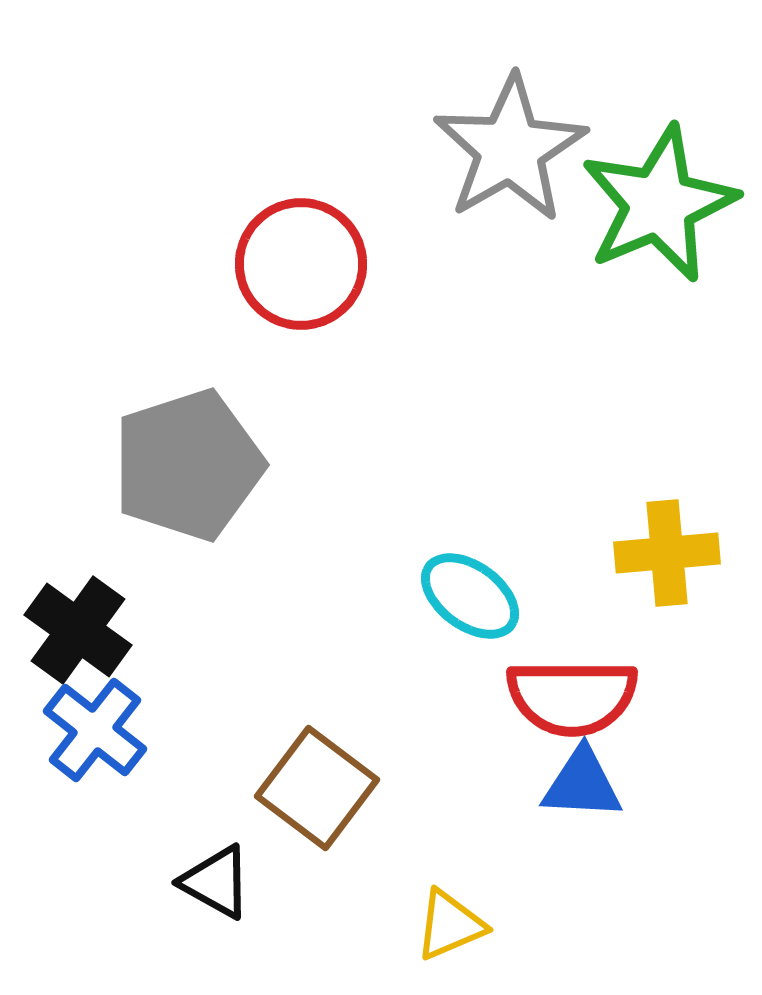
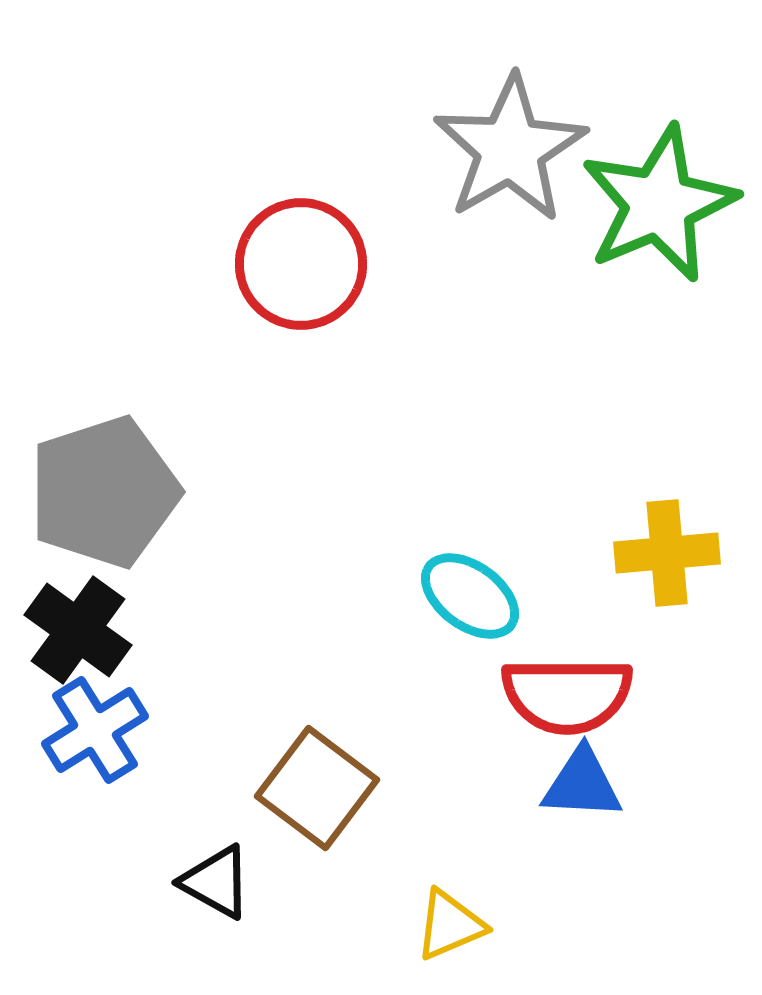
gray pentagon: moved 84 px left, 27 px down
red semicircle: moved 5 px left, 2 px up
blue cross: rotated 20 degrees clockwise
